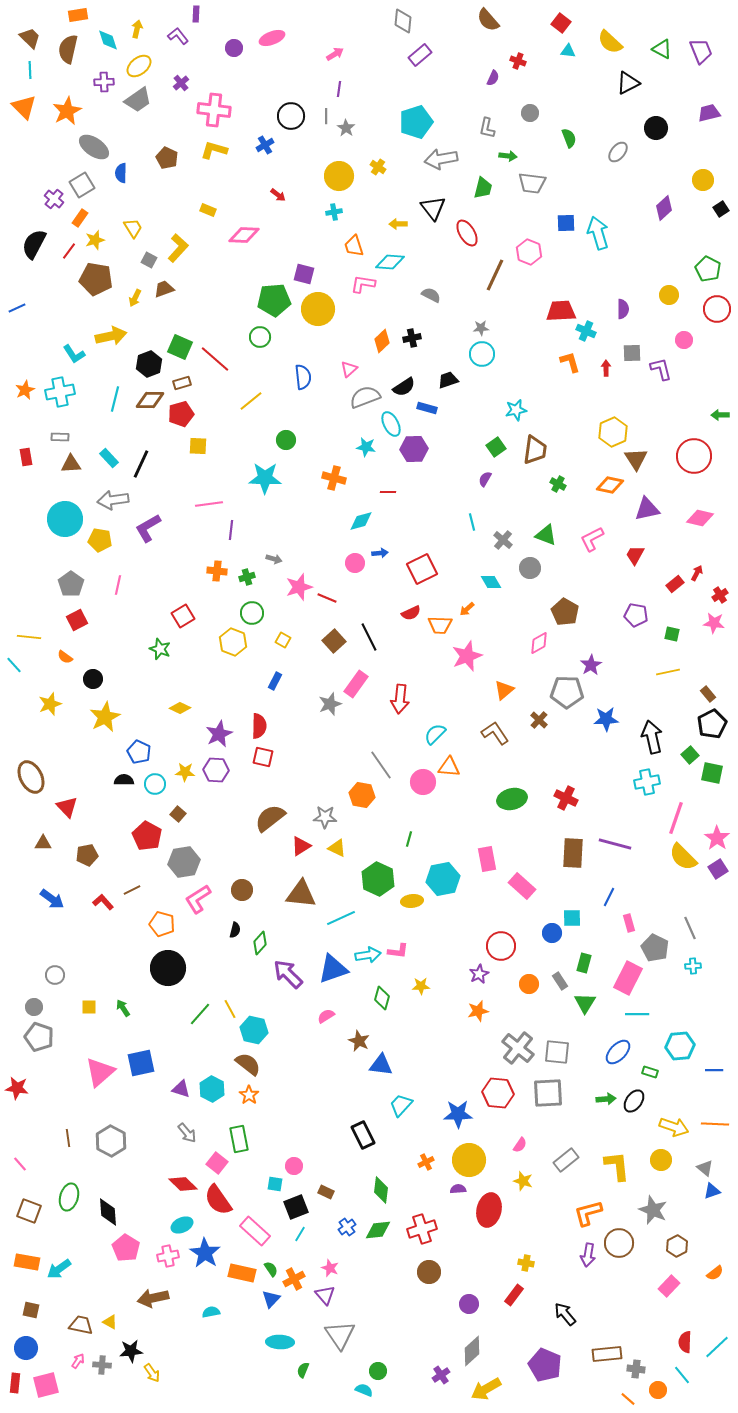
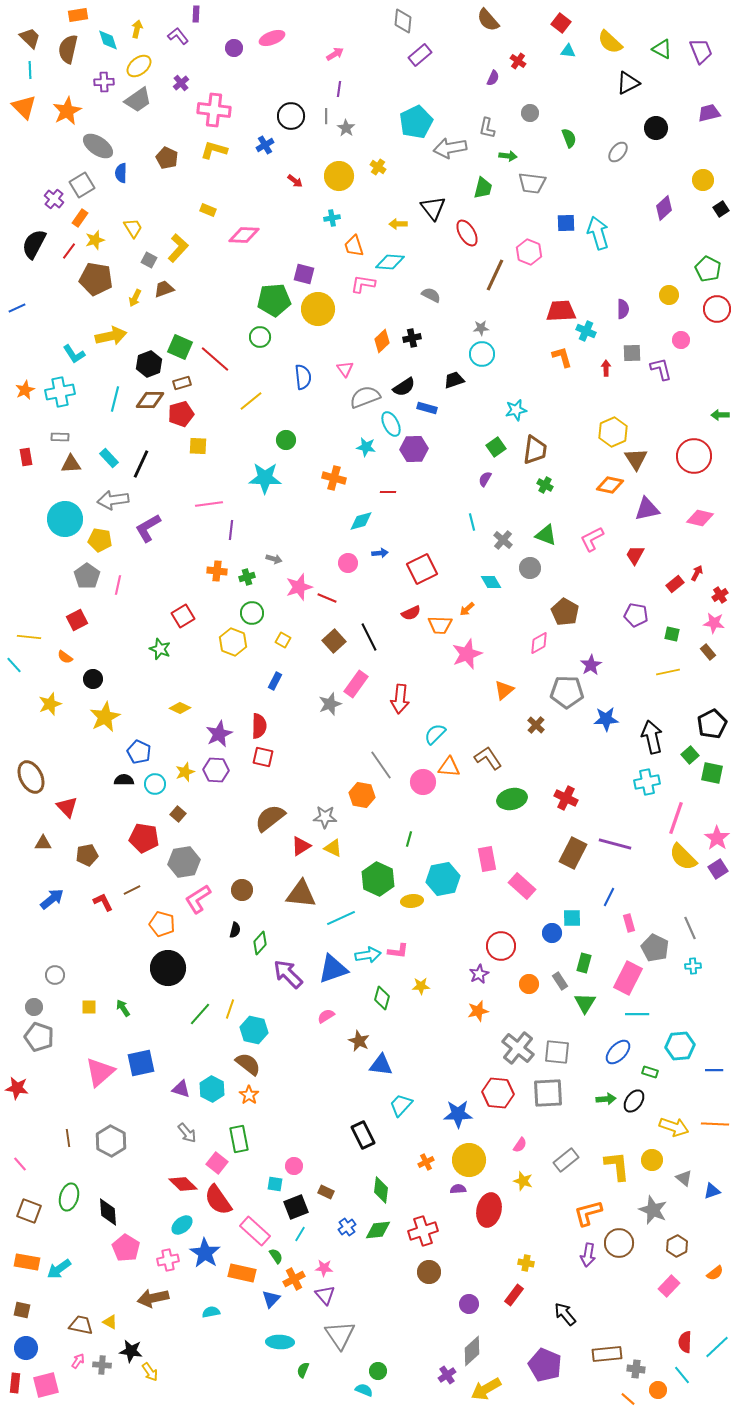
red cross at (518, 61): rotated 14 degrees clockwise
cyan pentagon at (416, 122): rotated 8 degrees counterclockwise
gray ellipse at (94, 147): moved 4 px right, 1 px up
gray arrow at (441, 159): moved 9 px right, 11 px up
red arrow at (278, 195): moved 17 px right, 14 px up
cyan cross at (334, 212): moved 2 px left, 6 px down
pink circle at (684, 340): moved 3 px left
orange L-shape at (570, 362): moved 8 px left, 5 px up
pink triangle at (349, 369): moved 4 px left; rotated 24 degrees counterclockwise
black trapezoid at (448, 380): moved 6 px right
green cross at (558, 484): moved 13 px left, 1 px down
pink circle at (355, 563): moved 7 px left
gray pentagon at (71, 584): moved 16 px right, 8 px up
pink star at (467, 656): moved 2 px up
brown rectangle at (708, 694): moved 42 px up
brown cross at (539, 720): moved 3 px left, 5 px down
brown L-shape at (495, 733): moved 7 px left, 25 px down
yellow star at (185, 772): rotated 24 degrees counterclockwise
red pentagon at (147, 836): moved 3 px left, 2 px down; rotated 20 degrees counterclockwise
yellow triangle at (337, 848): moved 4 px left
brown rectangle at (573, 853): rotated 24 degrees clockwise
blue arrow at (52, 899): rotated 75 degrees counterclockwise
red L-shape at (103, 902): rotated 15 degrees clockwise
yellow line at (230, 1009): rotated 48 degrees clockwise
yellow circle at (661, 1160): moved 9 px left
gray triangle at (705, 1168): moved 21 px left, 10 px down
cyan ellipse at (182, 1225): rotated 15 degrees counterclockwise
red cross at (422, 1229): moved 1 px right, 2 px down
pink cross at (168, 1256): moved 4 px down
pink star at (330, 1268): moved 6 px left; rotated 18 degrees counterclockwise
green semicircle at (271, 1269): moved 5 px right, 13 px up
brown square at (31, 1310): moved 9 px left
black star at (131, 1351): rotated 15 degrees clockwise
yellow arrow at (152, 1373): moved 2 px left, 1 px up
purple cross at (441, 1375): moved 6 px right
